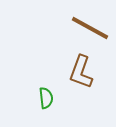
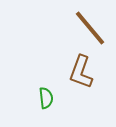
brown line: rotated 21 degrees clockwise
